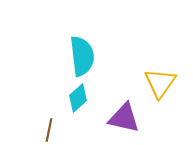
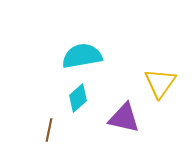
cyan semicircle: rotated 93 degrees counterclockwise
